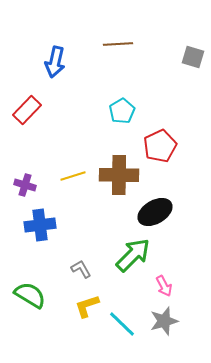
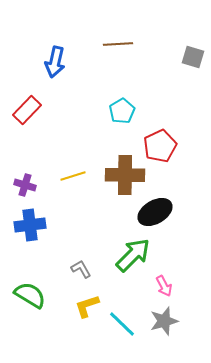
brown cross: moved 6 px right
blue cross: moved 10 px left
